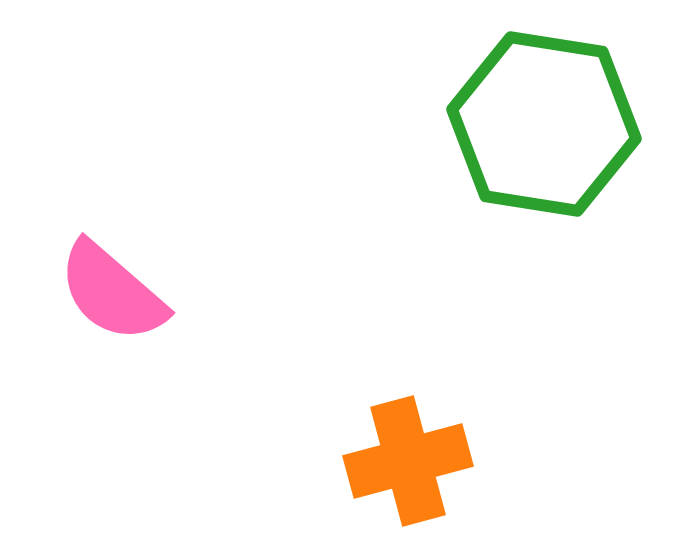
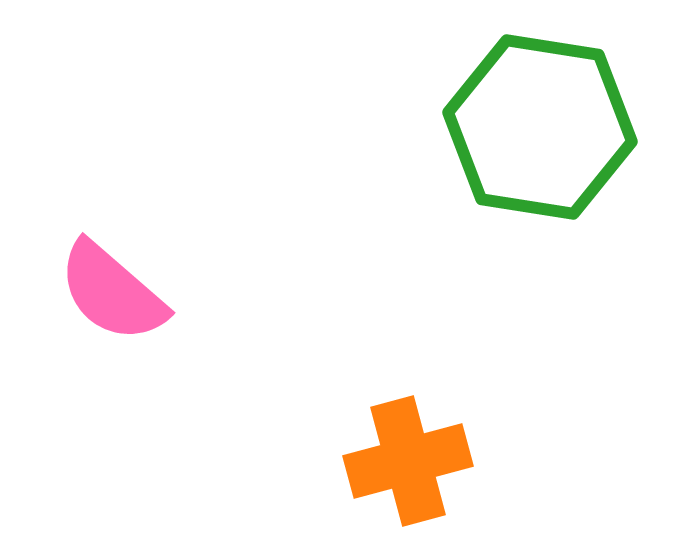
green hexagon: moved 4 px left, 3 px down
